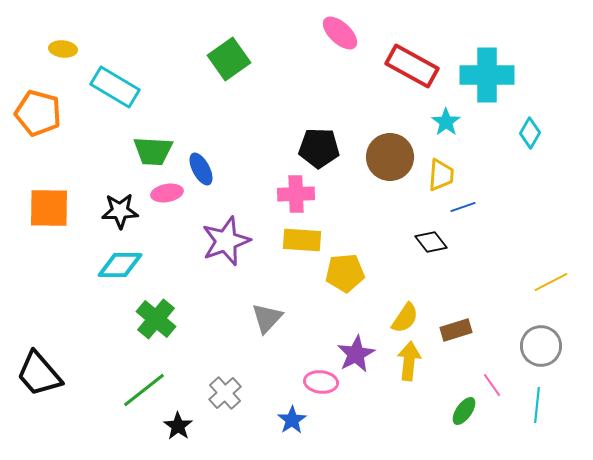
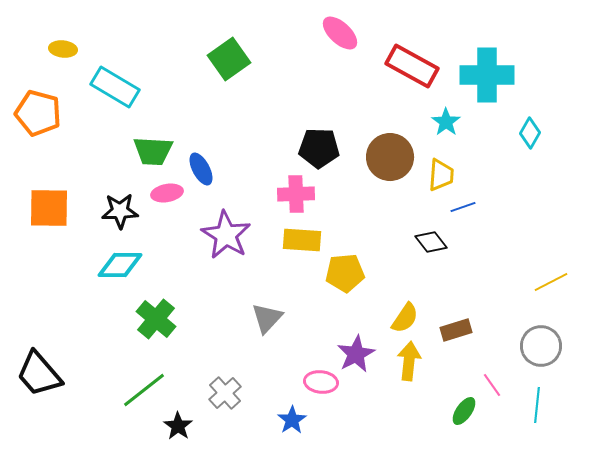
purple star at (226, 241): moved 6 px up; rotated 21 degrees counterclockwise
